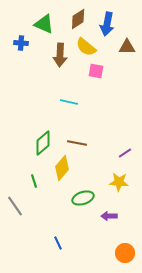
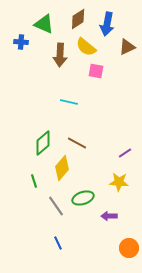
blue cross: moved 1 px up
brown triangle: rotated 24 degrees counterclockwise
brown line: rotated 18 degrees clockwise
gray line: moved 41 px right
orange circle: moved 4 px right, 5 px up
